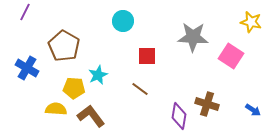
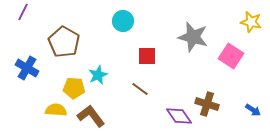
purple line: moved 2 px left
gray star: rotated 12 degrees clockwise
brown pentagon: moved 4 px up
yellow semicircle: moved 1 px down
purple diamond: rotated 44 degrees counterclockwise
